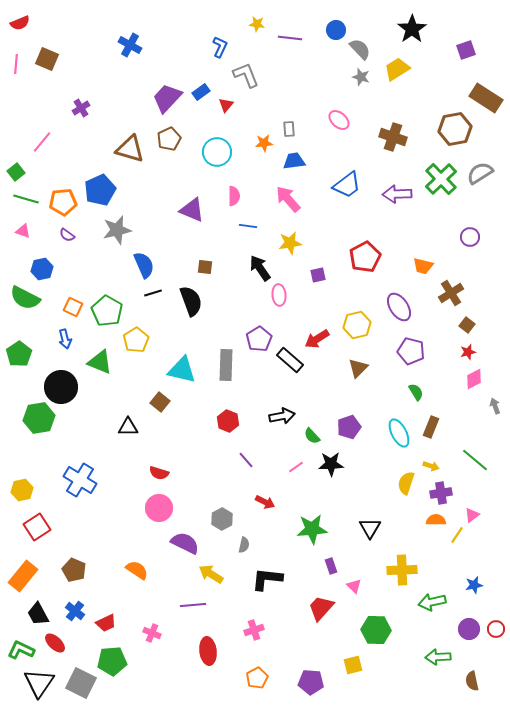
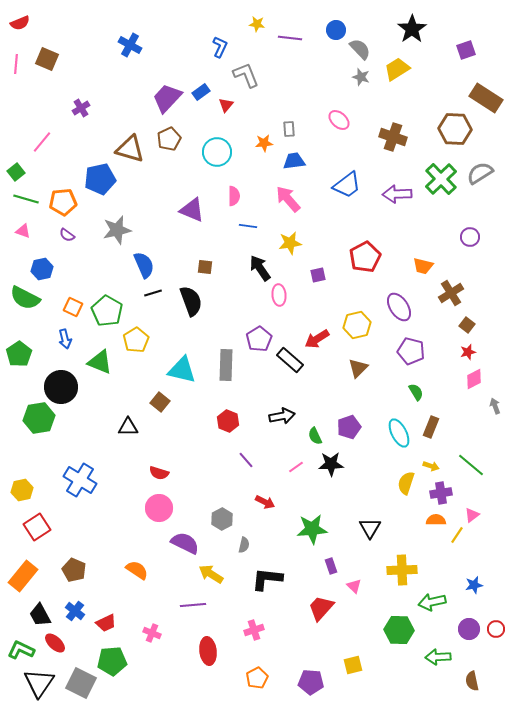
brown hexagon at (455, 129): rotated 12 degrees clockwise
blue pentagon at (100, 190): moved 11 px up; rotated 12 degrees clockwise
green semicircle at (312, 436): moved 3 px right; rotated 18 degrees clockwise
green line at (475, 460): moved 4 px left, 5 px down
black trapezoid at (38, 614): moved 2 px right, 1 px down
green hexagon at (376, 630): moved 23 px right
